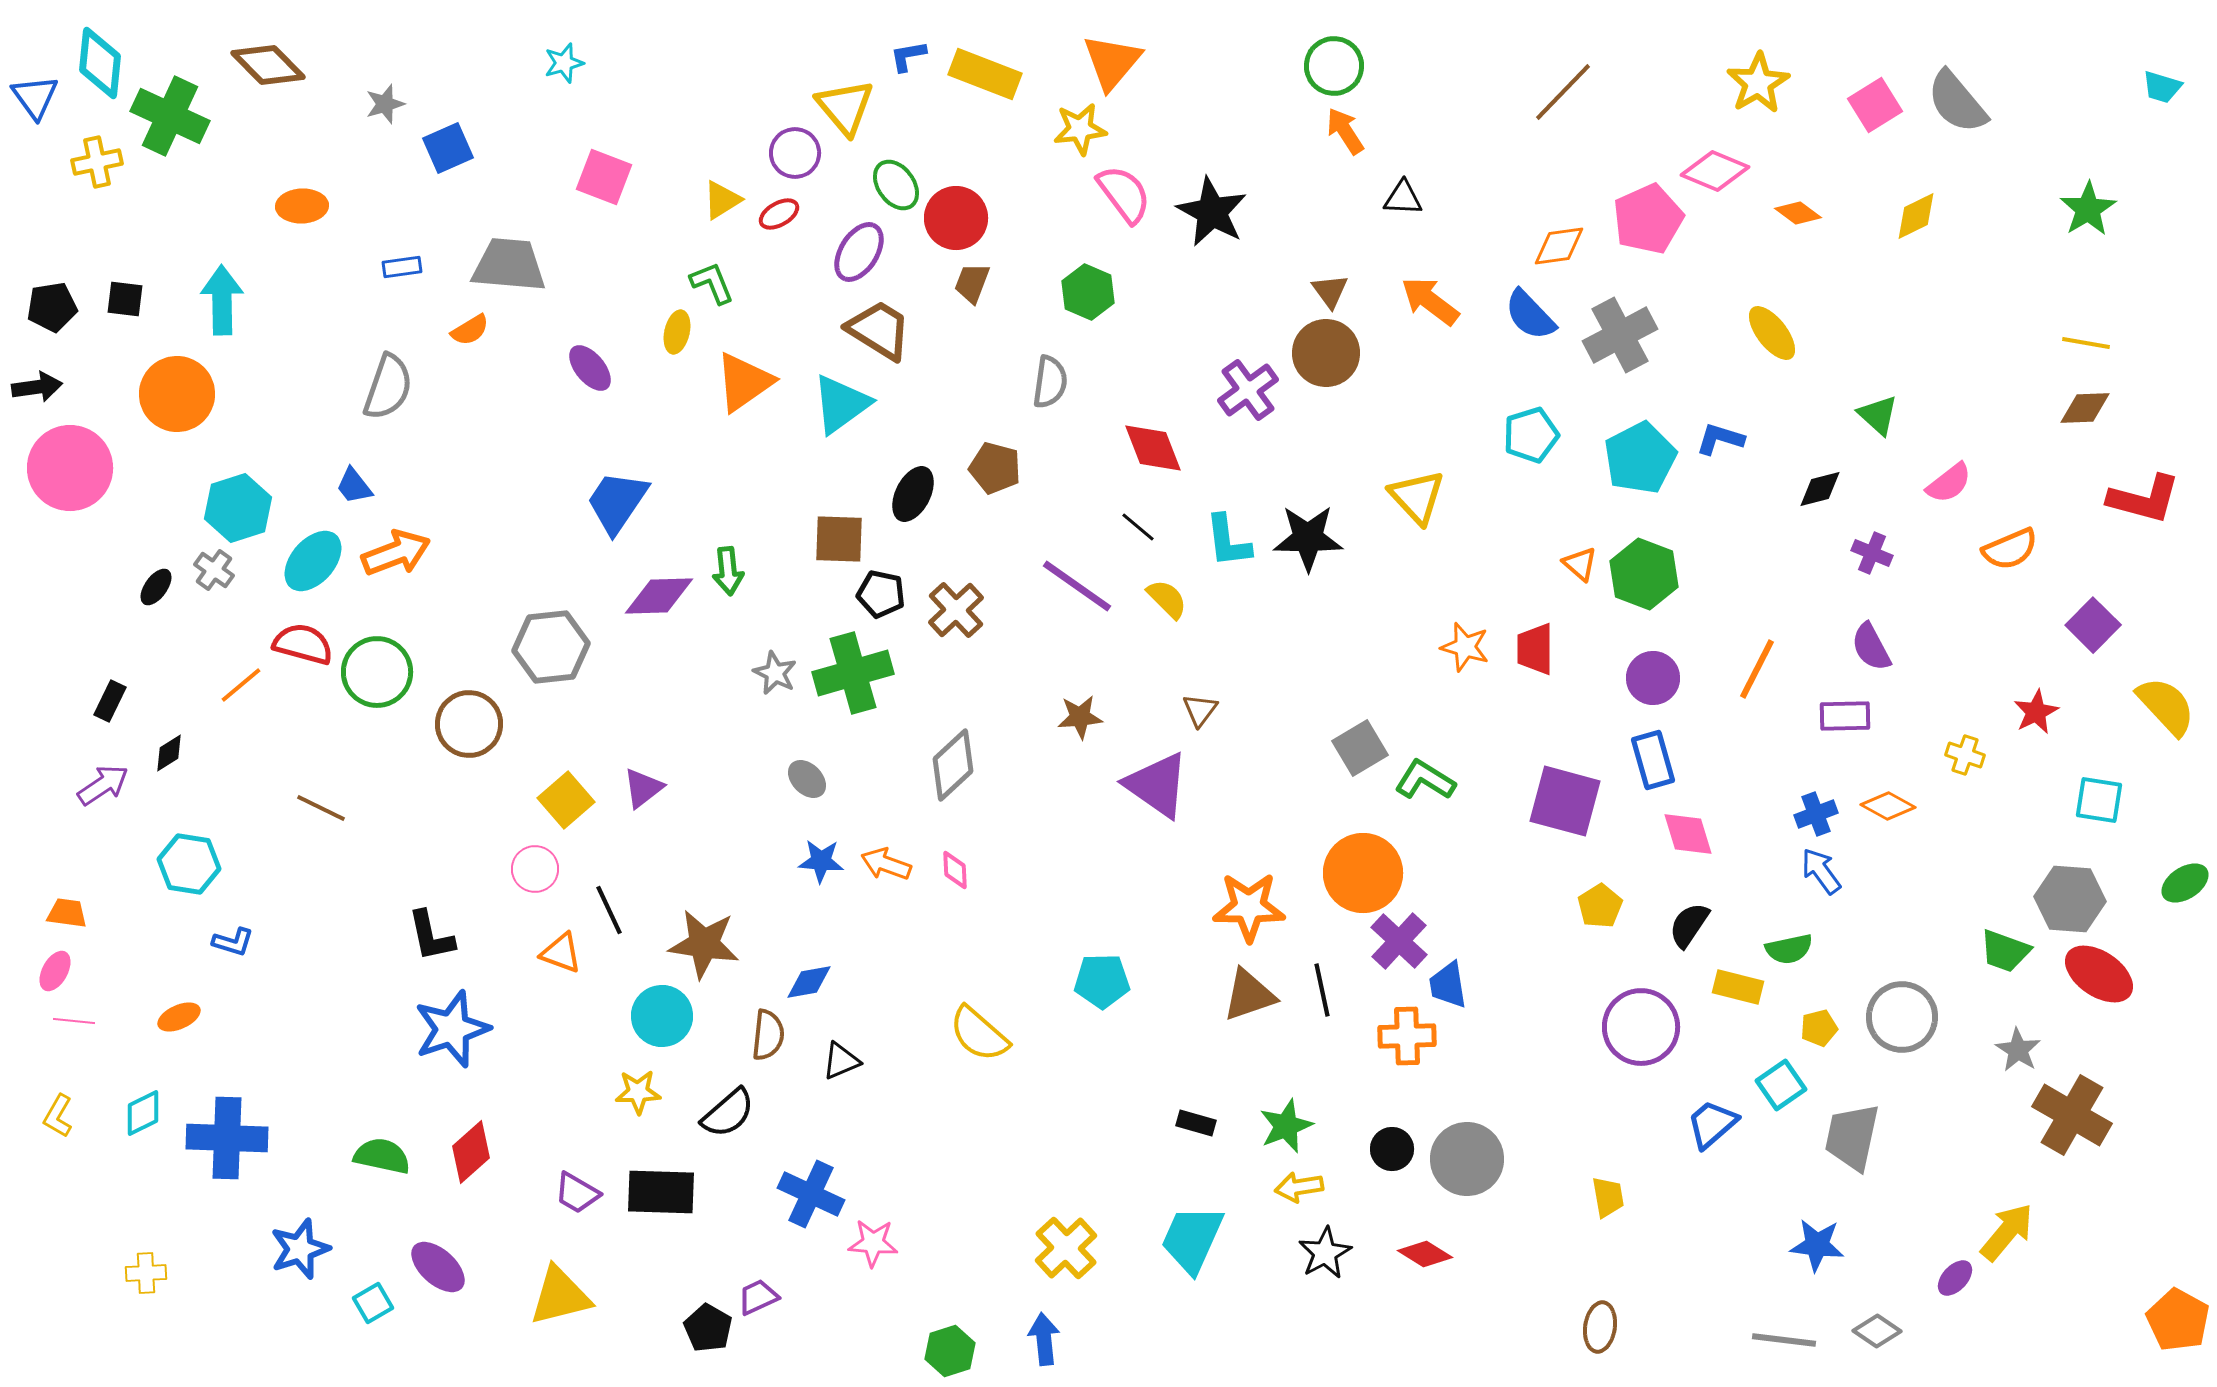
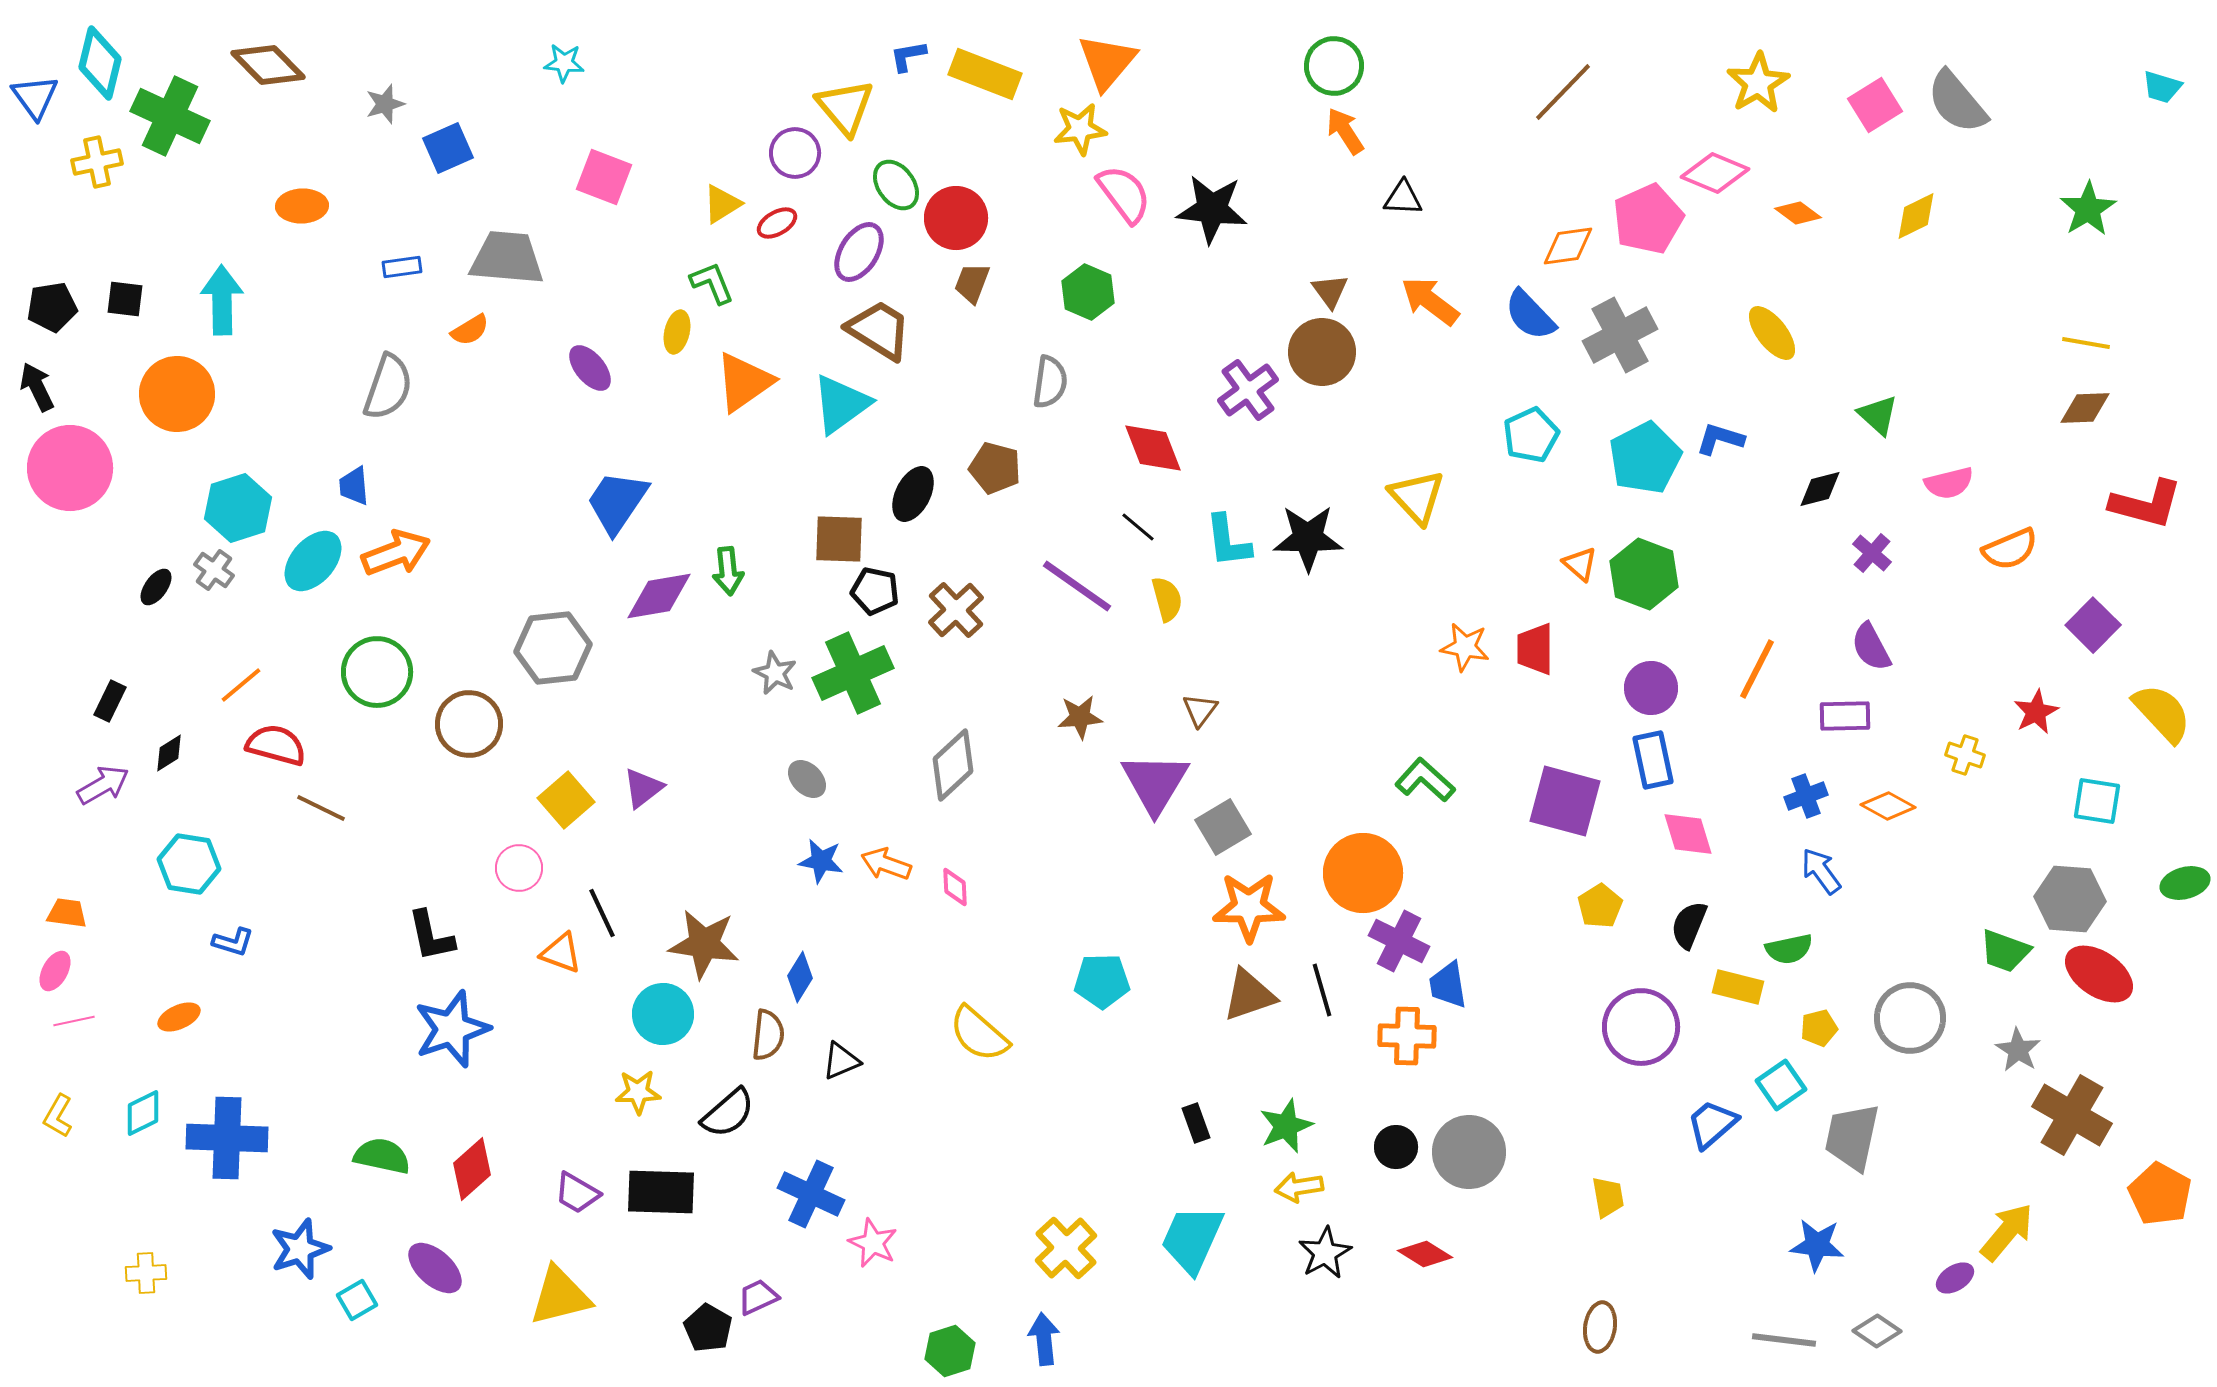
orange triangle at (1112, 62): moved 5 px left
cyan diamond at (100, 63): rotated 8 degrees clockwise
cyan star at (564, 63): rotated 21 degrees clockwise
pink diamond at (1715, 171): moved 2 px down
yellow triangle at (722, 200): moved 4 px down
black star at (1212, 212): moved 3 px up; rotated 22 degrees counterclockwise
red ellipse at (779, 214): moved 2 px left, 9 px down
orange diamond at (1559, 246): moved 9 px right
gray trapezoid at (509, 265): moved 2 px left, 7 px up
brown circle at (1326, 353): moved 4 px left, 1 px up
black arrow at (37, 387): rotated 108 degrees counterclockwise
cyan pentagon at (1531, 435): rotated 8 degrees counterclockwise
cyan pentagon at (1640, 458): moved 5 px right
pink semicircle at (1949, 483): rotated 24 degrees clockwise
blue trapezoid at (354, 486): rotated 33 degrees clockwise
red L-shape at (2144, 499): moved 2 px right, 5 px down
purple cross at (1872, 553): rotated 18 degrees clockwise
black pentagon at (881, 594): moved 6 px left, 3 px up
purple diamond at (659, 596): rotated 8 degrees counterclockwise
yellow semicircle at (1167, 599): rotated 30 degrees clockwise
red semicircle at (303, 644): moved 27 px left, 101 px down
gray hexagon at (551, 647): moved 2 px right, 1 px down
orange star at (1465, 647): rotated 6 degrees counterclockwise
green cross at (853, 673): rotated 8 degrees counterclockwise
purple circle at (1653, 678): moved 2 px left, 10 px down
yellow semicircle at (2166, 706): moved 4 px left, 7 px down
gray square at (1360, 748): moved 137 px left, 79 px down
blue rectangle at (1653, 760): rotated 4 degrees clockwise
green L-shape at (1425, 780): rotated 10 degrees clockwise
purple arrow at (103, 785): rotated 4 degrees clockwise
purple triangle at (1157, 785): moved 2 px left, 2 px up; rotated 26 degrees clockwise
cyan square at (2099, 800): moved 2 px left, 1 px down
blue cross at (1816, 814): moved 10 px left, 18 px up
blue star at (821, 861): rotated 6 degrees clockwise
pink circle at (535, 869): moved 16 px left, 1 px up
pink diamond at (955, 870): moved 17 px down
green ellipse at (2185, 883): rotated 18 degrees clockwise
black line at (609, 910): moved 7 px left, 3 px down
black semicircle at (1689, 925): rotated 12 degrees counterclockwise
purple cross at (1399, 941): rotated 16 degrees counterclockwise
blue diamond at (809, 982): moved 9 px left, 5 px up; rotated 48 degrees counterclockwise
black line at (1322, 990): rotated 4 degrees counterclockwise
cyan circle at (662, 1016): moved 1 px right, 2 px up
gray circle at (1902, 1017): moved 8 px right, 1 px down
pink line at (74, 1021): rotated 18 degrees counterclockwise
orange cross at (1407, 1036): rotated 4 degrees clockwise
black rectangle at (1196, 1123): rotated 54 degrees clockwise
black circle at (1392, 1149): moved 4 px right, 2 px up
red diamond at (471, 1152): moved 1 px right, 17 px down
gray circle at (1467, 1159): moved 2 px right, 7 px up
pink star at (873, 1243): rotated 21 degrees clockwise
purple ellipse at (438, 1267): moved 3 px left, 1 px down
purple ellipse at (1955, 1278): rotated 15 degrees clockwise
cyan square at (373, 1303): moved 16 px left, 3 px up
orange pentagon at (2178, 1320): moved 18 px left, 126 px up
